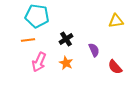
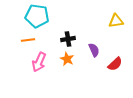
black cross: moved 2 px right; rotated 24 degrees clockwise
orange star: moved 1 px right, 4 px up
red semicircle: moved 3 px up; rotated 91 degrees counterclockwise
